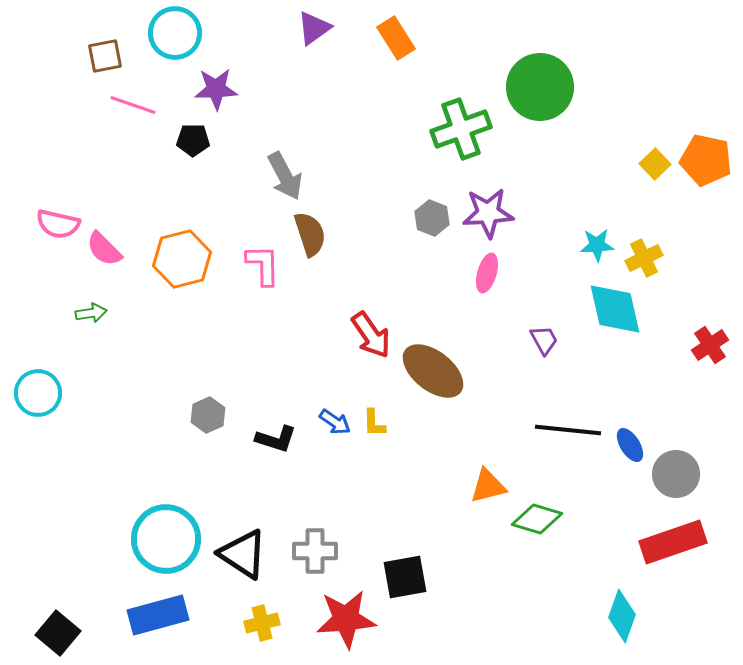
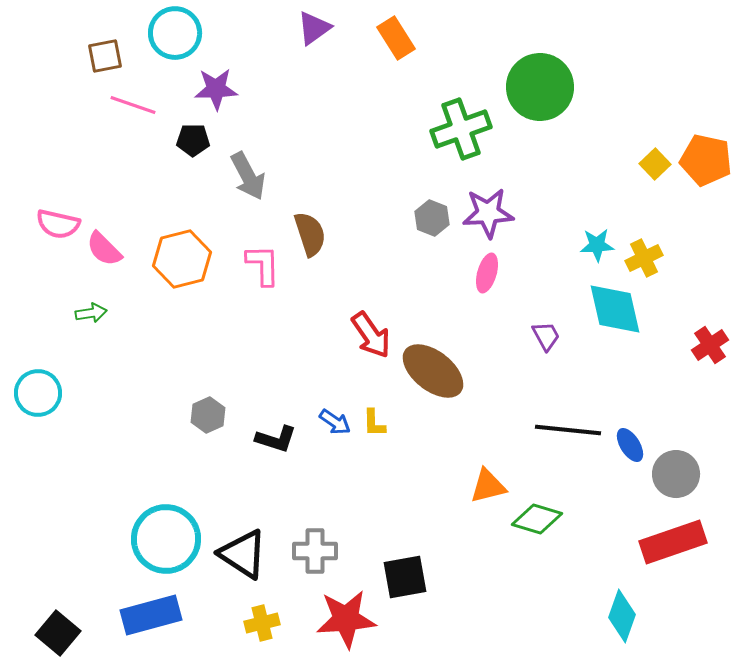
gray arrow at (285, 176): moved 37 px left
purple trapezoid at (544, 340): moved 2 px right, 4 px up
blue rectangle at (158, 615): moved 7 px left
